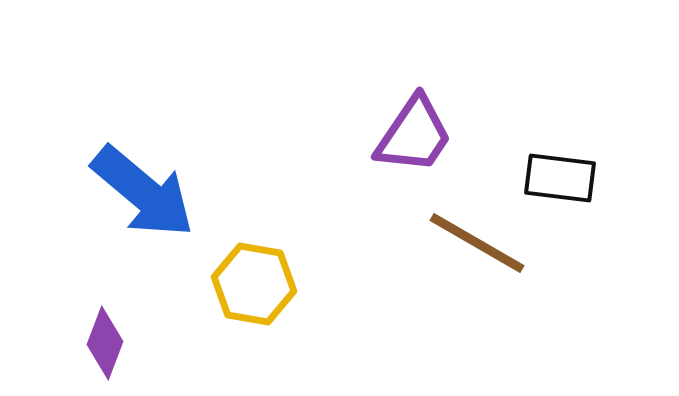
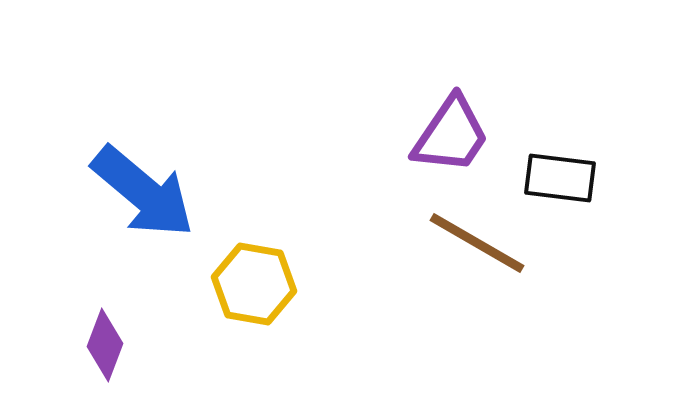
purple trapezoid: moved 37 px right
purple diamond: moved 2 px down
